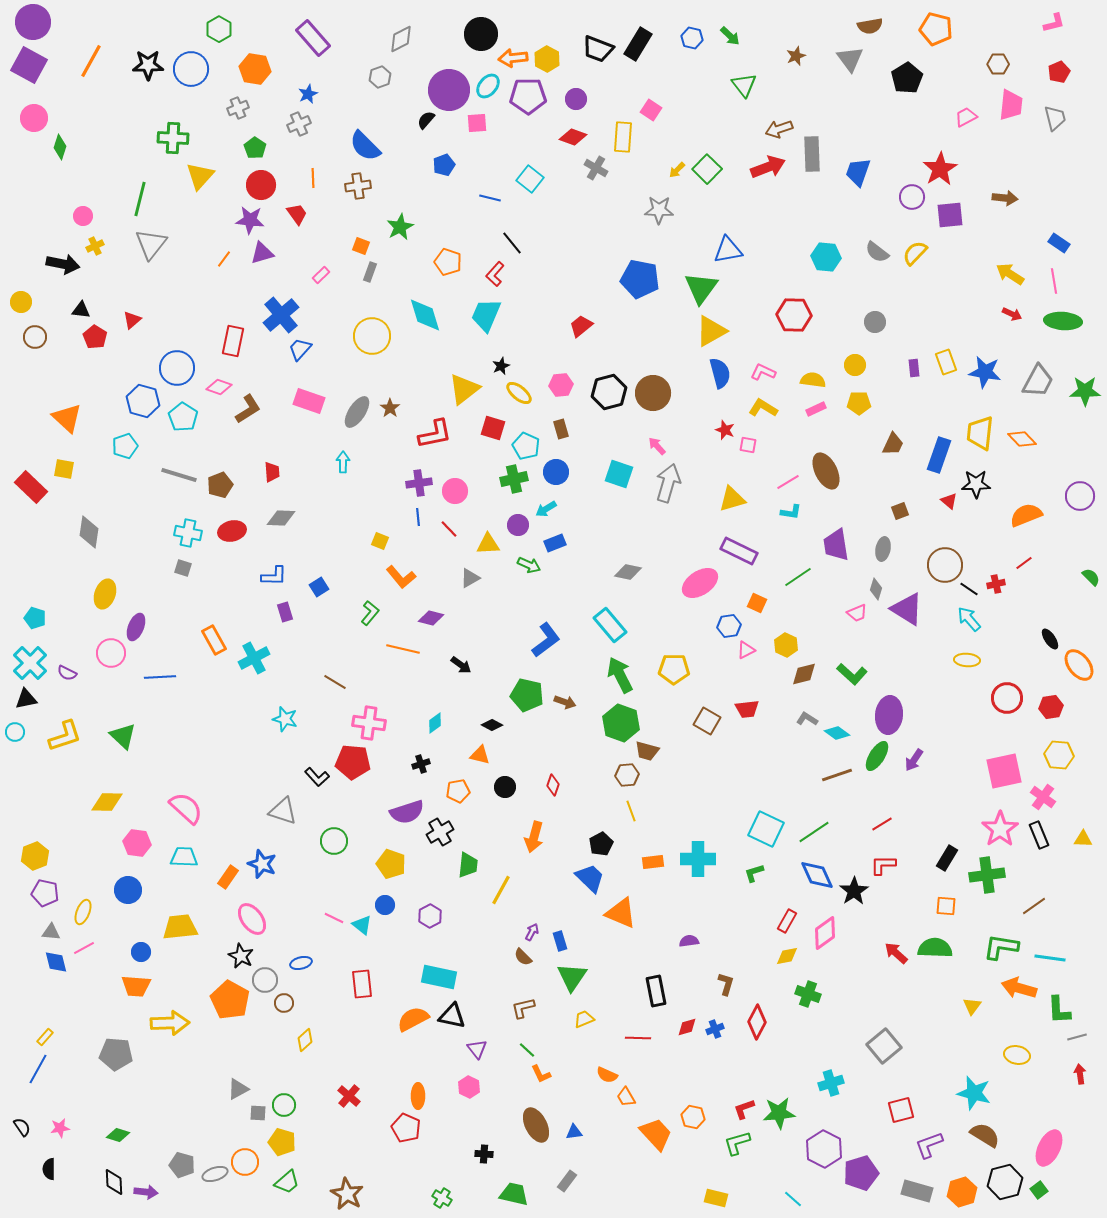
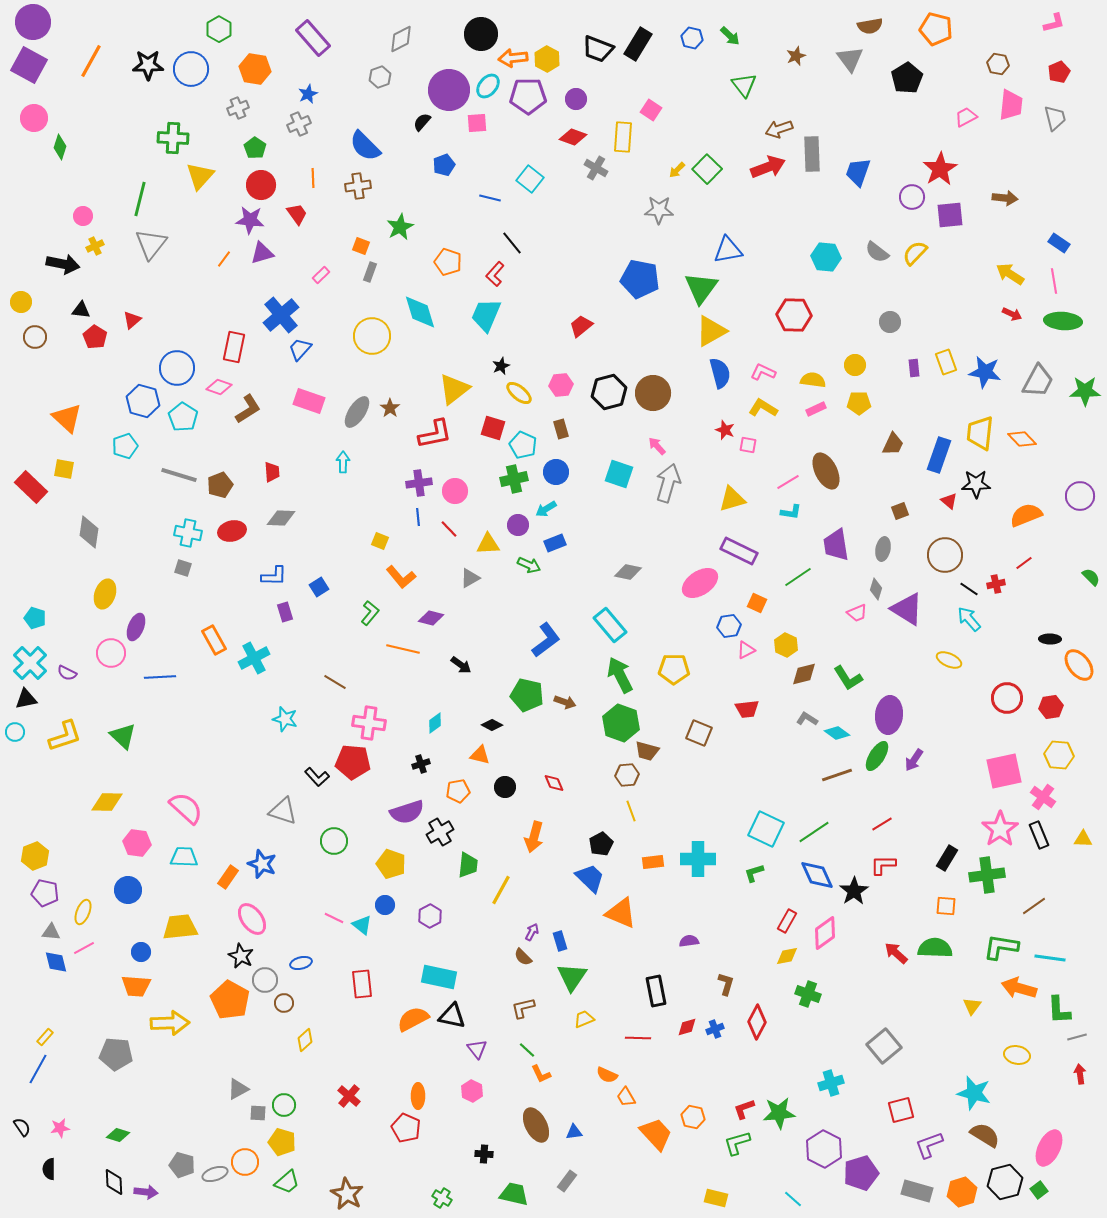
brown hexagon at (998, 64): rotated 10 degrees clockwise
black semicircle at (426, 120): moved 4 px left, 2 px down
cyan diamond at (425, 315): moved 5 px left, 3 px up
gray circle at (875, 322): moved 15 px right
red rectangle at (233, 341): moved 1 px right, 6 px down
yellow triangle at (464, 389): moved 10 px left
cyan pentagon at (526, 446): moved 3 px left, 1 px up
brown circle at (945, 565): moved 10 px up
black ellipse at (1050, 639): rotated 55 degrees counterclockwise
yellow ellipse at (967, 660): moved 18 px left; rotated 20 degrees clockwise
green L-shape at (852, 674): moved 4 px left, 4 px down; rotated 16 degrees clockwise
brown square at (707, 721): moved 8 px left, 12 px down; rotated 8 degrees counterclockwise
red diamond at (553, 785): moved 1 px right, 2 px up; rotated 40 degrees counterclockwise
pink hexagon at (469, 1087): moved 3 px right, 4 px down
